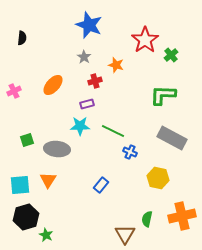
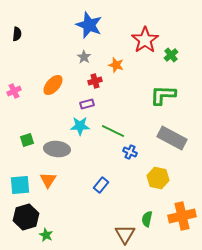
black semicircle: moved 5 px left, 4 px up
